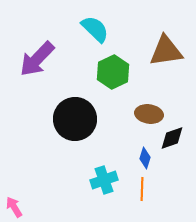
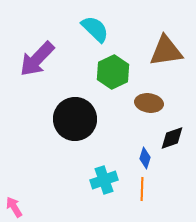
brown ellipse: moved 11 px up
